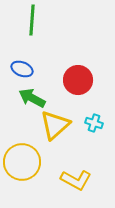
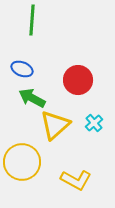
cyan cross: rotated 30 degrees clockwise
